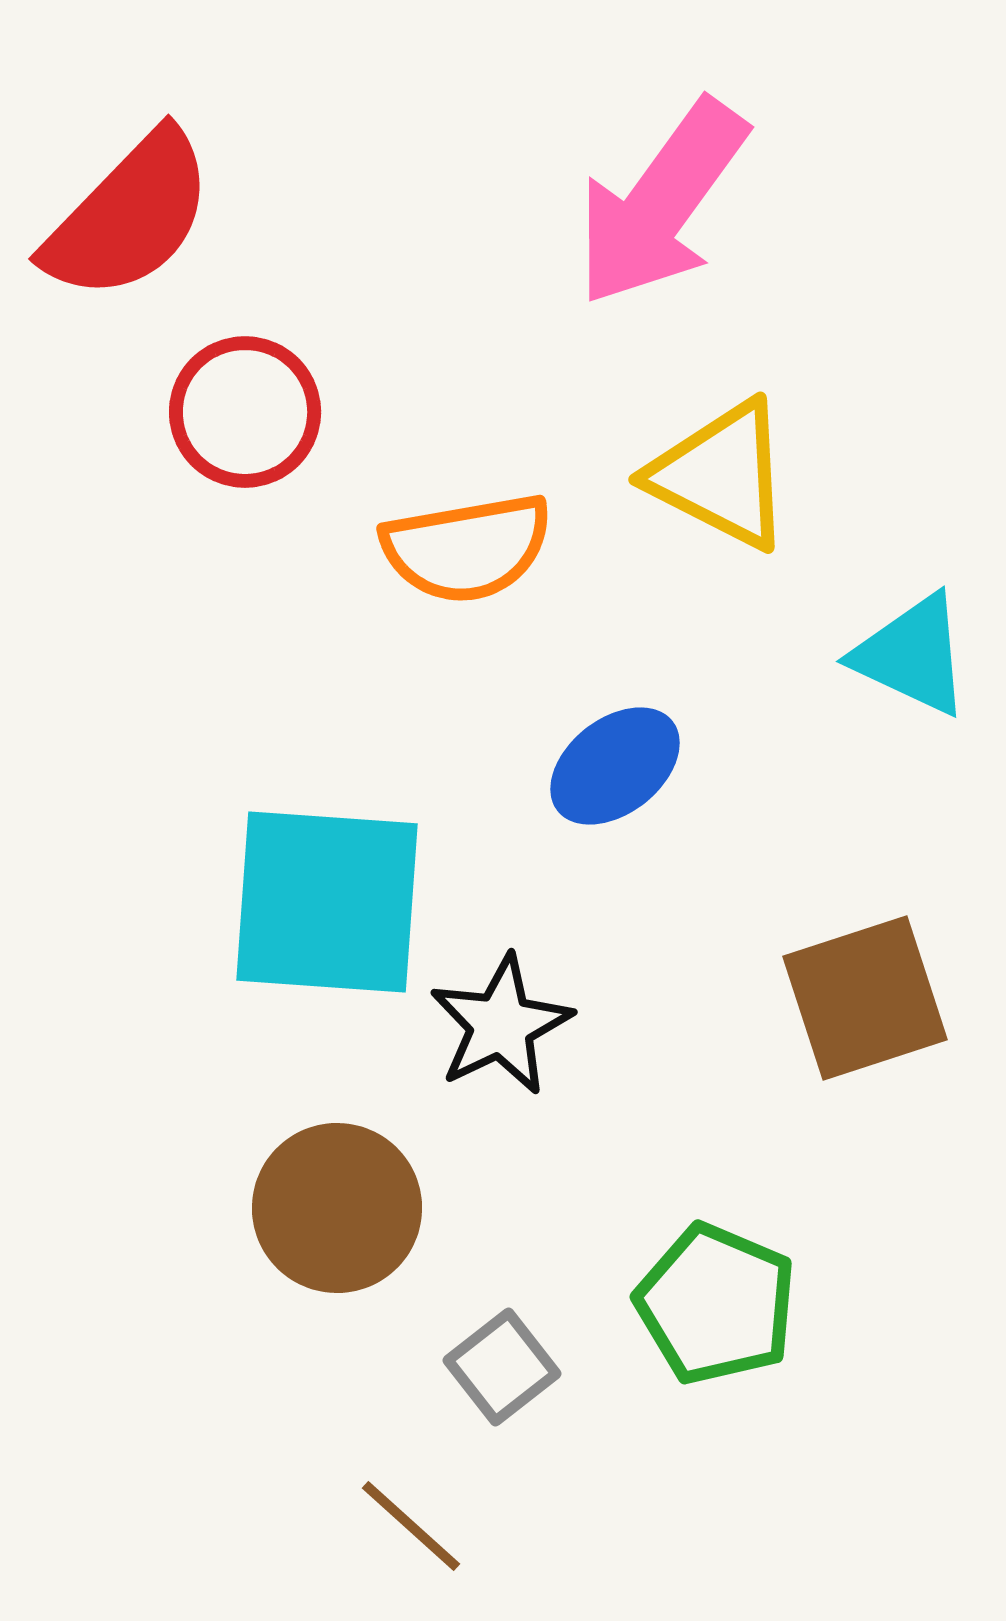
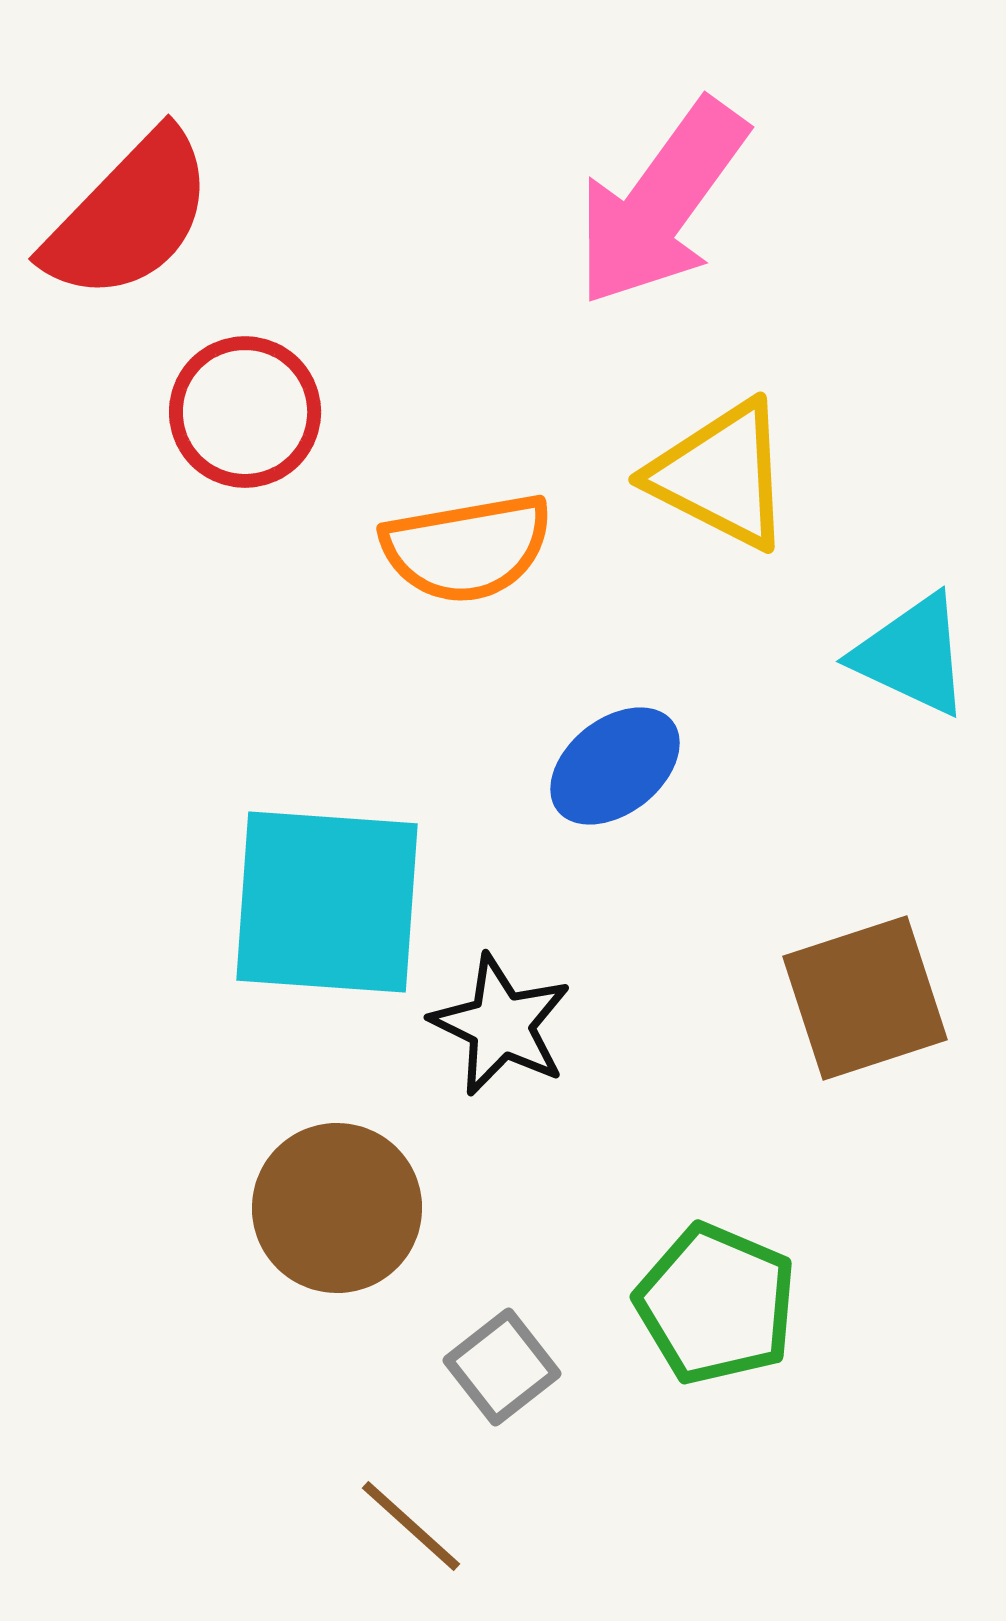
black star: rotated 20 degrees counterclockwise
